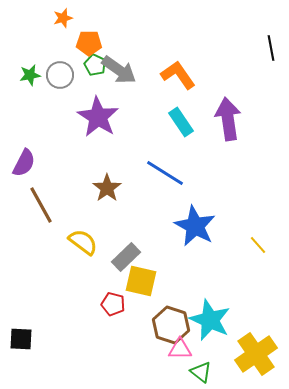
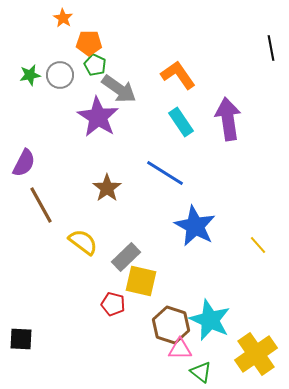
orange star: rotated 24 degrees counterclockwise
gray arrow: moved 19 px down
